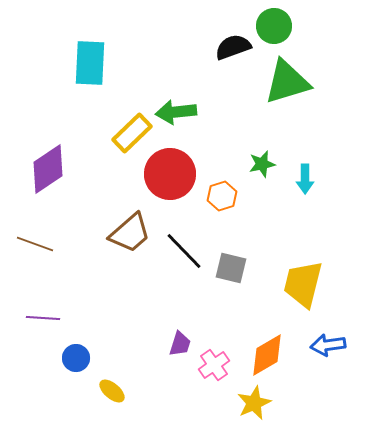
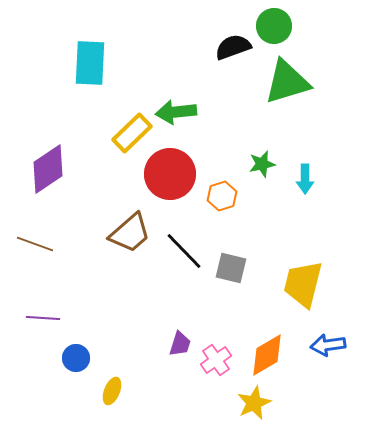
pink cross: moved 2 px right, 5 px up
yellow ellipse: rotated 72 degrees clockwise
